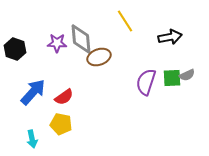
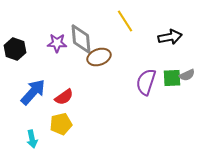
yellow pentagon: rotated 25 degrees counterclockwise
